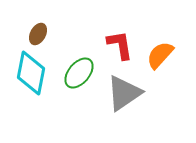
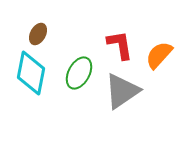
orange semicircle: moved 1 px left
green ellipse: rotated 12 degrees counterclockwise
gray triangle: moved 2 px left, 2 px up
